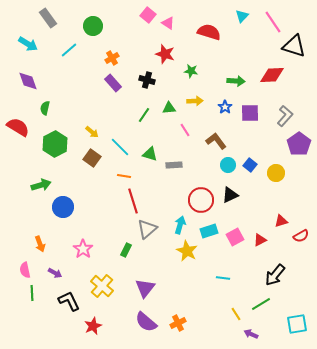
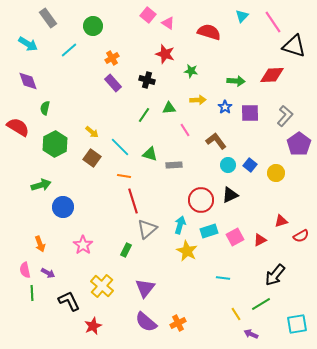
yellow arrow at (195, 101): moved 3 px right, 1 px up
pink star at (83, 249): moved 4 px up
purple arrow at (55, 273): moved 7 px left
